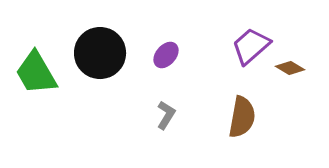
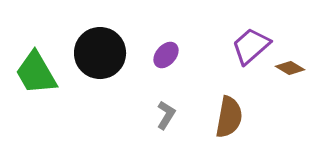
brown semicircle: moved 13 px left
